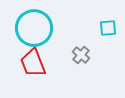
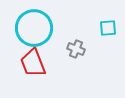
gray cross: moved 5 px left, 6 px up; rotated 18 degrees counterclockwise
